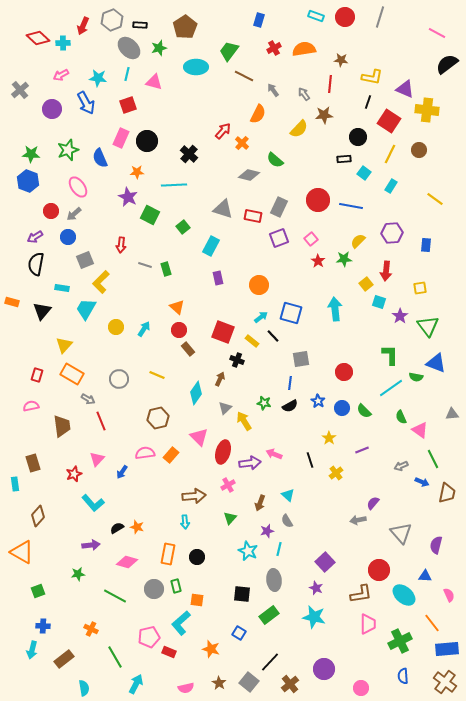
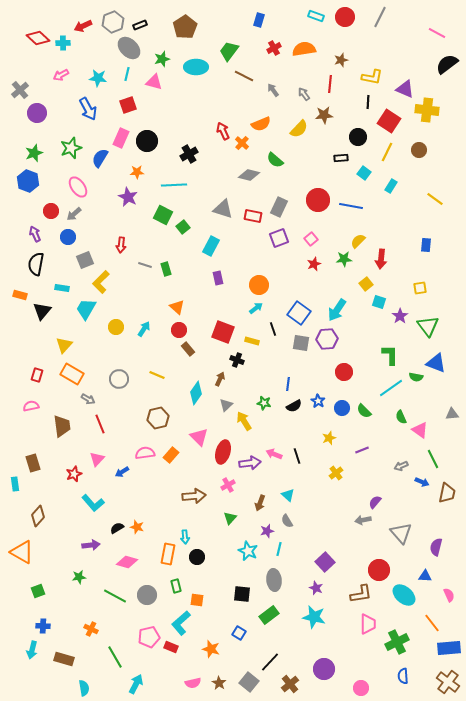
gray line at (380, 17): rotated 10 degrees clockwise
gray hexagon at (112, 20): moved 1 px right, 2 px down
black rectangle at (140, 25): rotated 24 degrees counterclockwise
red arrow at (83, 26): rotated 42 degrees clockwise
green star at (159, 48): moved 3 px right, 11 px down
brown star at (341, 60): rotated 24 degrees counterclockwise
black line at (368, 102): rotated 16 degrees counterclockwise
blue arrow at (86, 103): moved 2 px right, 6 px down
purple circle at (52, 109): moved 15 px left, 4 px down
orange semicircle at (258, 114): moved 3 px right, 10 px down; rotated 42 degrees clockwise
red arrow at (223, 131): rotated 66 degrees counterclockwise
green star at (68, 150): moved 3 px right, 2 px up
green star at (31, 154): moved 3 px right, 1 px up; rotated 24 degrees counterclockwise
black cross at (189, 154): rotated 18 degrees clockwise
yellow line at (390, 154): moved 3 px left, 2 px up
blue semicircle at (100, 158): rotated 54 degrees clockwise
black rectangle at (344, 159): moved 3 px left, 1 px up
green square at (150, 215): moved 13 px right
purple hexagon at (392, 233): moved 65 px left, 106 px down
purple arrow at (35, 237): moved 3 px up; rotated 98 degrees clockwise
red star at (318, 261): moved 4 px left, 3 px down; rotated 16 degrees clockwise
red arrow at (386, 271): moved 5 px left, 12 px up
orange rectangle at (12, 302): moved 8 px right, 7 px up
cyan arrow at (335, 309): moved 2 px right, 1 px down; rotated 140 degrees counterclockwise
blue square at (291, 313): moved 8 px right; rotated 20 degrees clockwise
cyan arrow at (261, 317): moved 5 px left, 9 px up
black line at (273, 336): moved 7 px up; rotated 24 degrees clockwise
yellow rectangle at (252, 341): rotated 24 degrees counterclockwise
gray square at (301, 359): moved 16 px up; rotated 18 degrees clockwise
blue line at (290, 383): moved 2 px left, 1 px down
black semicircle at (290, 406): moved 4 px right
gray triangle at (225, 408): moved 1 px right, 3 px up
red line at (101, 421): moved 1 px left, 3 px down
yellow star at (329, 438): rotated 16 degrees clockwise
black line at (310, 460): moved 13 px left, 4 px up
blue arrow at (122, 472): rotated 24 degrees clockwise
purple semicircle at (373, 503): moved 2 px right, 1 px up
gray arrow at (358, 520): moved 5 px right
cyan arrow at (185, 522): moved 15 px down
purple semicircle at (436, 545): moved 2 px down
green star at (78, 574): moved 1 px right, 3 px down
gray circle at (154, 589): moved 7 px left, 6 px down
green cross at (400, 641): moved 3 px left, 1 px down
blue rectangle at (447, 649): moved 2 px right, 1 px up
red rectangle at (169, 652): moved 2 px right, 5 px up
brown rectangle at (64, 659): rotated 54 degrees clockwise
brown cross at (445, 682): moved 3 px right
pink semicircle at (186, 688): moved 7 px right, 5 px up
